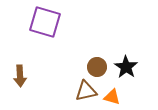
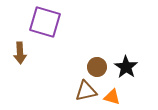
brown arrow: moved 23 px up
